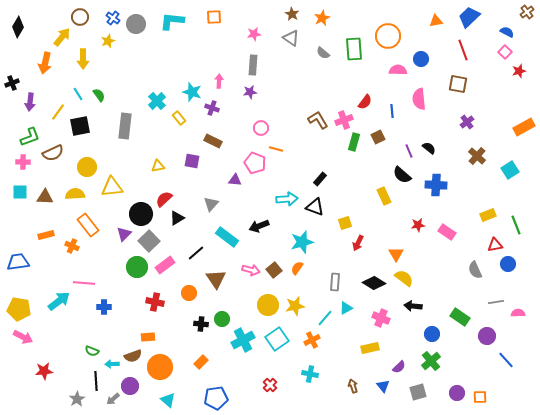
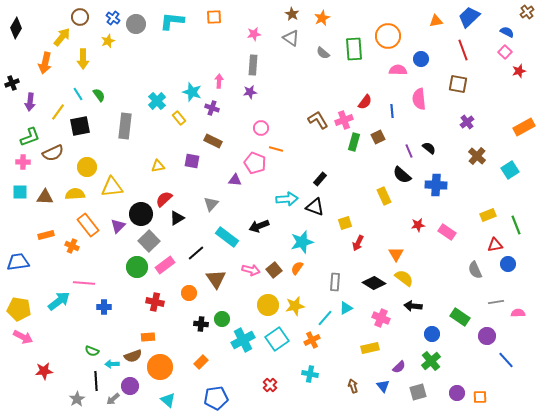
black diamond at (18, 27): moved 2 px left, 1 px down
purple triangle at (124, 234): moved 6 px left, 8 px up
